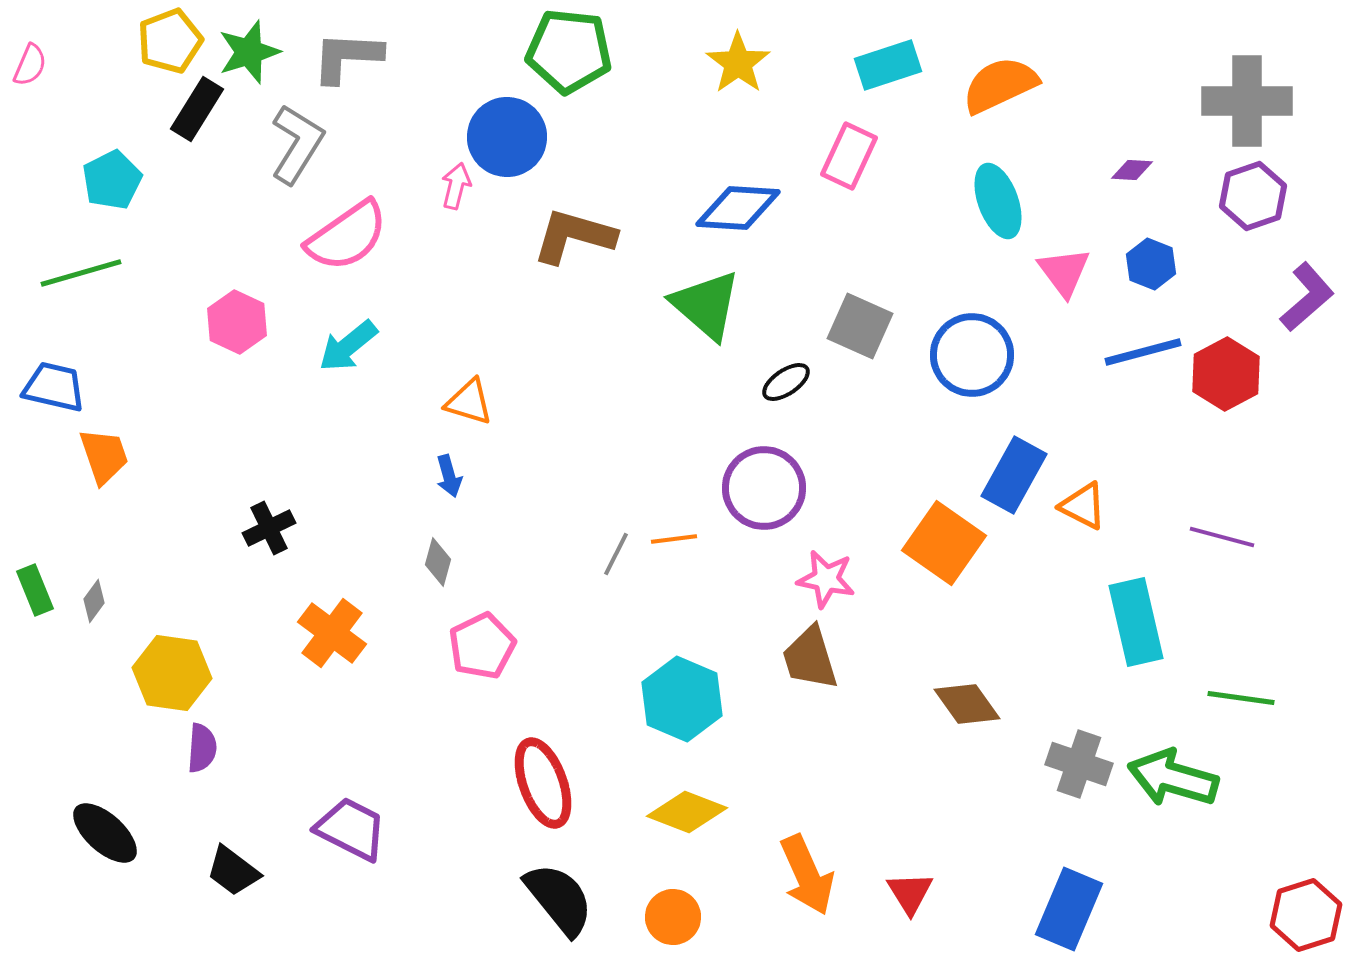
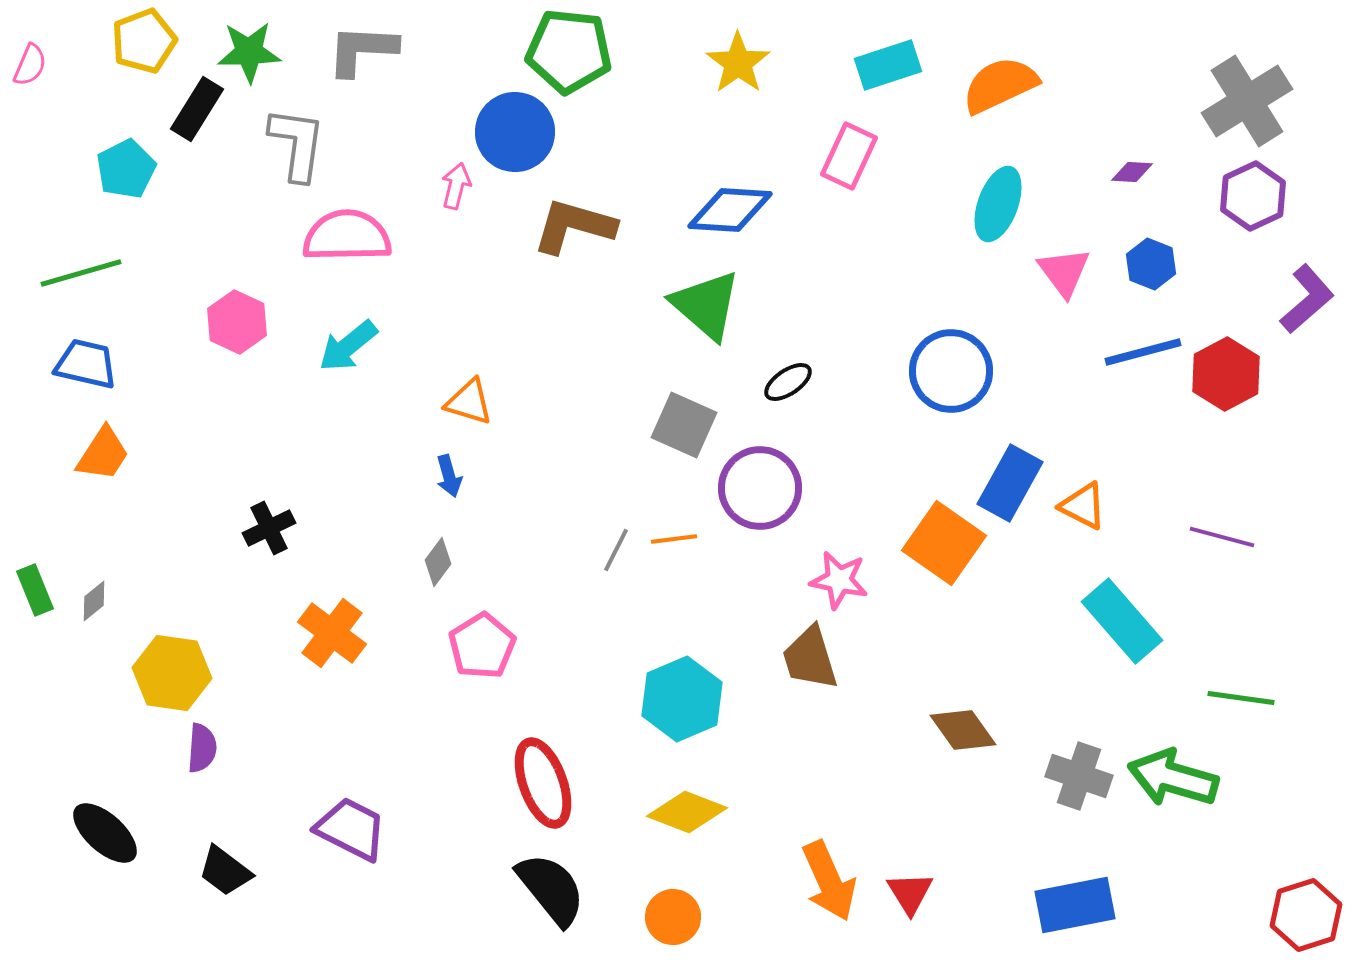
yellow pentagon at (170, 41): moved 26 px left
green star at (249, 52): rotated 16 degrees clockwise
gray L-shape at (347, 57): moved 15 px right, 7 px up
gray cross at (1247, 101): rotated 32 degrees counterclockwise
blue circle at (507, 137): moved 8 px right, 5 px up
gray L-shape at (297, 144): rotated 24 degrees counterclockwise
purple diamond at (1132, 170): moved 2 px down
cyan pentagon at (112, 180): moved 14 px right, 11 px up
purple hexagon at (1253, 196): rotated 6 degrees counterclockwise
cyan ellipse at (998, 201): moved 3 px down; rotated 40 degrees clockwise
blue diamond at (738, 208): moved 8 px left, 2 px down
pink semicircle at (347, 236): rotated 146 degrees counterclockwise
brown L-shape at (574, 236): moved 10 px up
purple L-shape at (1307, 297): moved 2 px down
gray square at (860, 326): moved 176 px left, 99 px down
blue circle at (972, 355): moved 21 px left, 16 px down
black ellipse at (786, 382): moved 2 px right
blue trapezoid at (54, 387): moved 32 px right, 23 px up
orange trapezoid at (104, 456): moved 1 px left, 2 px up; rotated 52 degrees clockwise
blue rectangle at (1014, 475): moved 4 px left, 8 px down
purple circle at (764, 488): moved 4 px left
gray line at (616, 554): moved 4 px up
gray diamond at (438, 562): rotated 21 degrees clockwise
pink star at (826, 579): moved 13 px right, 1 px down
gray diamond at (94, 601): rotated 15 degrees clockwise
cyan rectangle at (1136, 622): moved 14 px left, 1 px up; rotated 28 degrees counterclockwise
pink pentagon at (482, 646): rotated 6 degrees counterclockwise
cyan hexagon at (682, 699): rotated 14 degrees clockwise
brown diamond at (967, 704): moved 4 px left, 26 px down
gray cross at (1079, 764): moved 12 px down
black trapezoid at (233, 871): moved 8 px left
orange arrow at (807, 875): moved 22 px right, 6 px down
black semicircle at (559, 899): moved 8 px left, 10 px up
blue rectangle at (1069, 909): moved 6 px right, 4 px up; rotated 56 degrees clockwise
